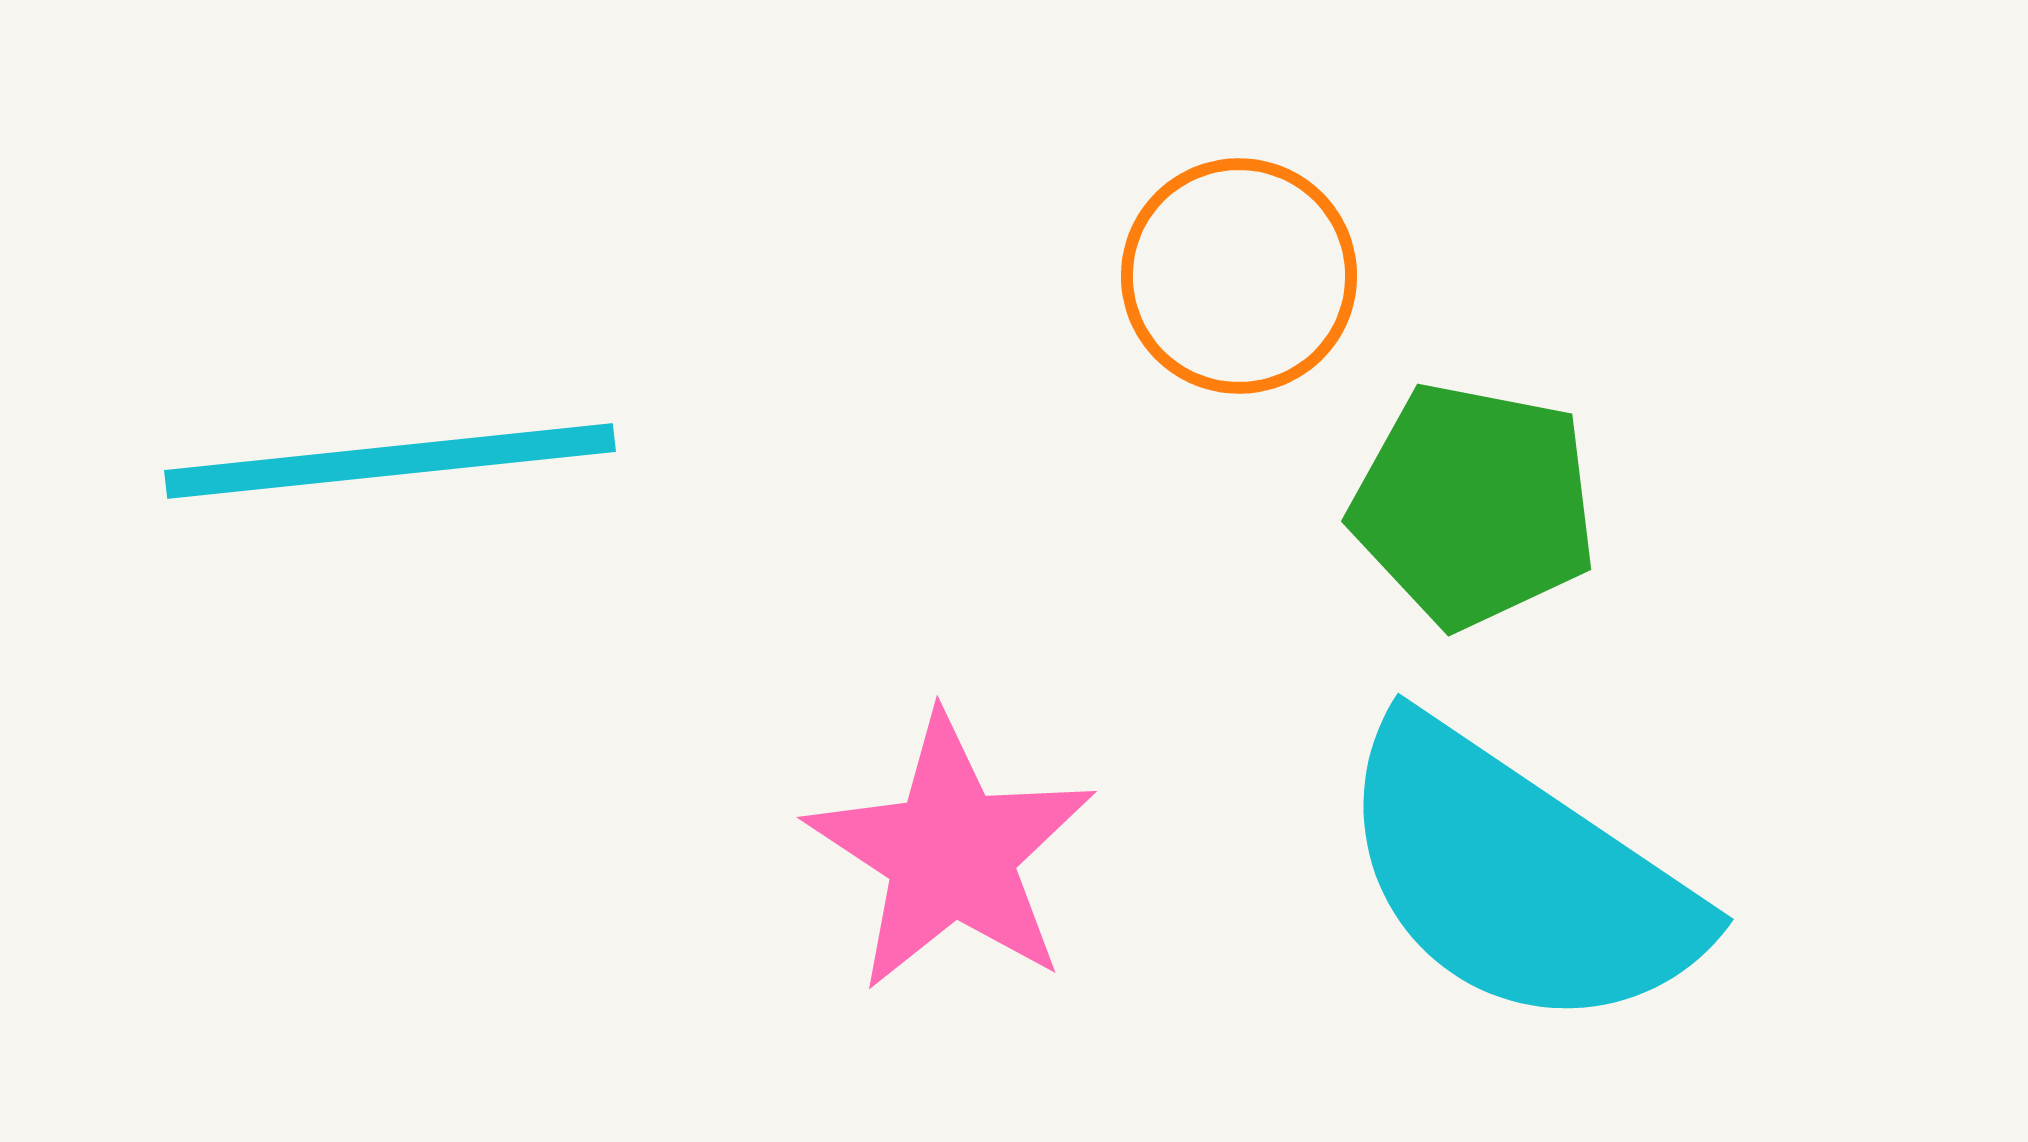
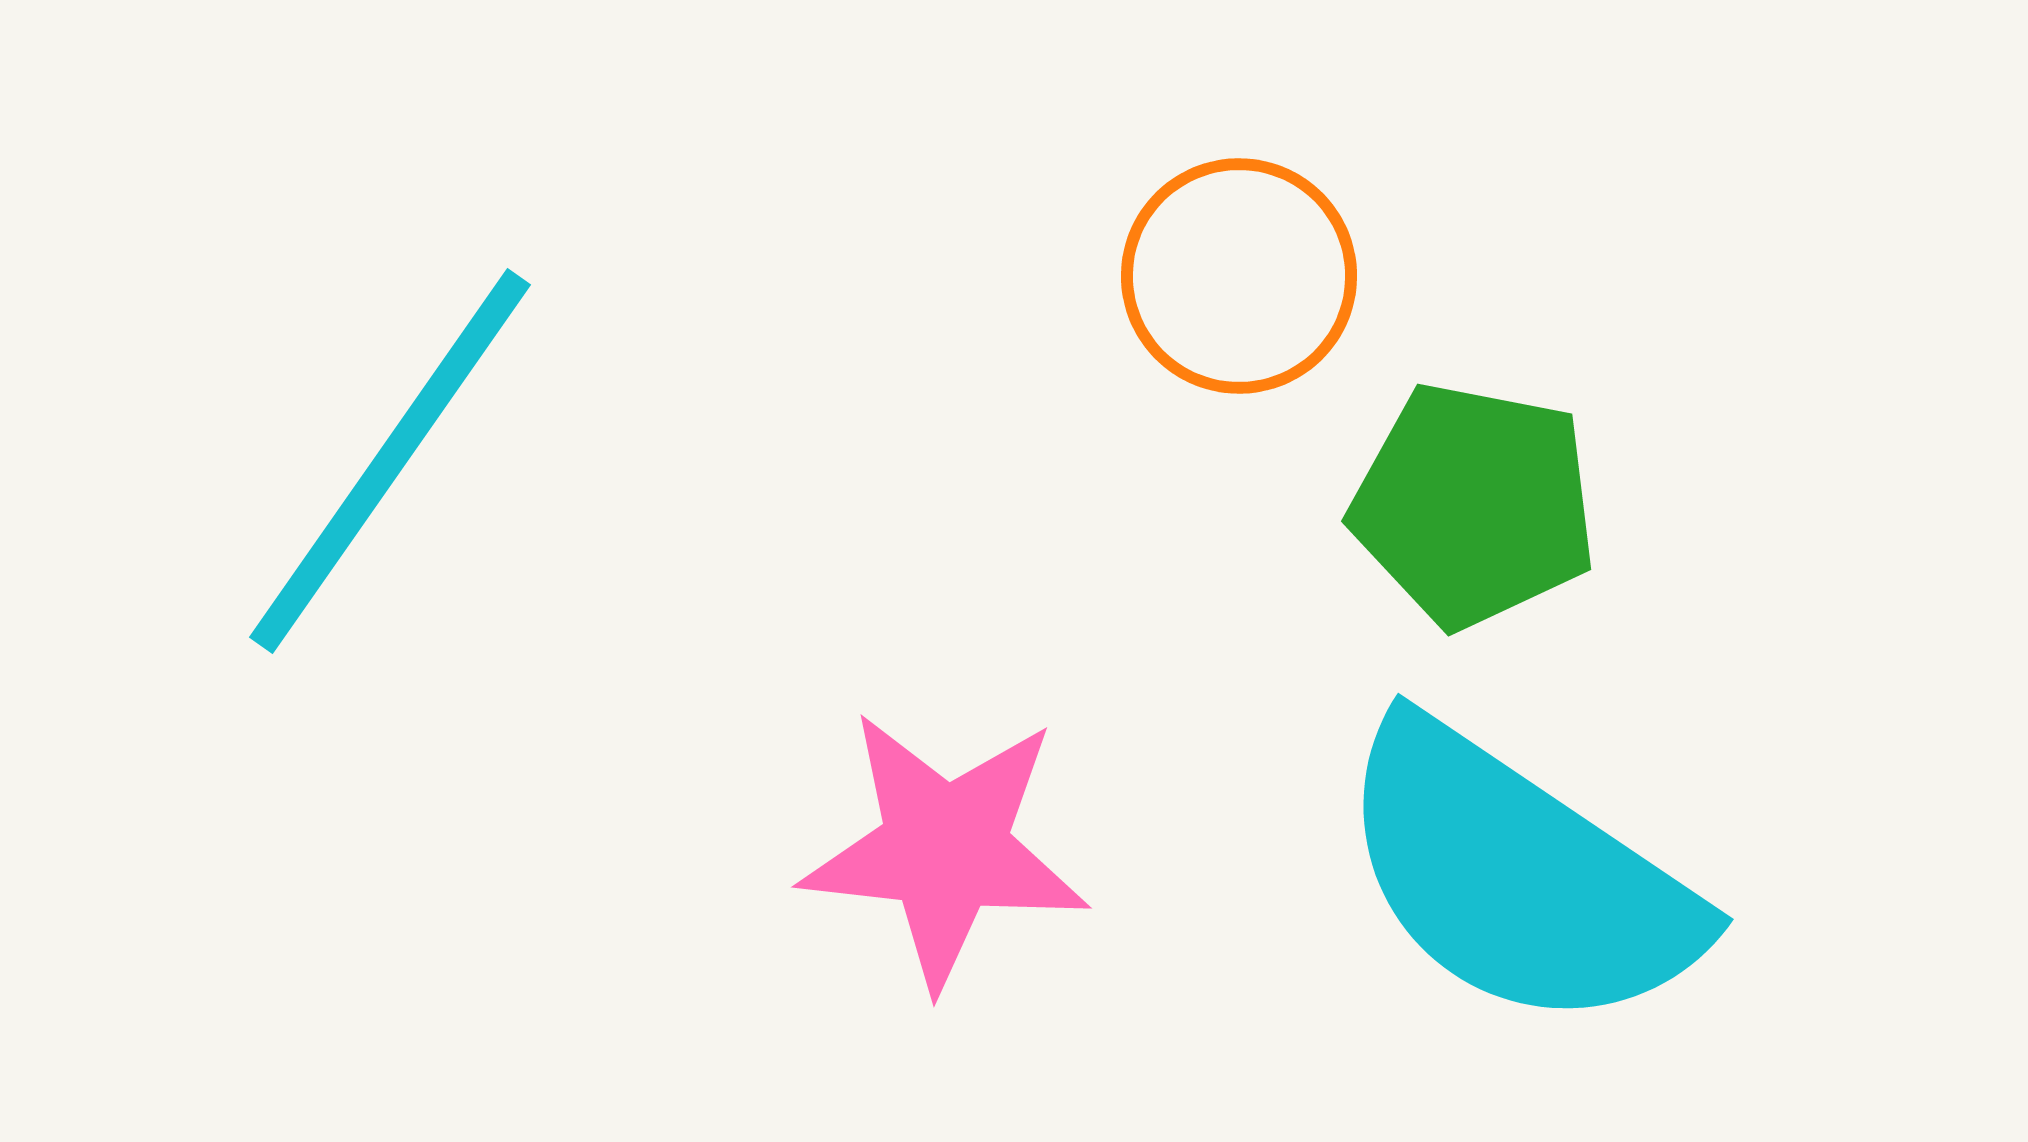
cyan line: rotated 49 degrees counterclockwise
pink star: moved 6 px left, 4 px up; rotated 27 degrees counterclockwise
